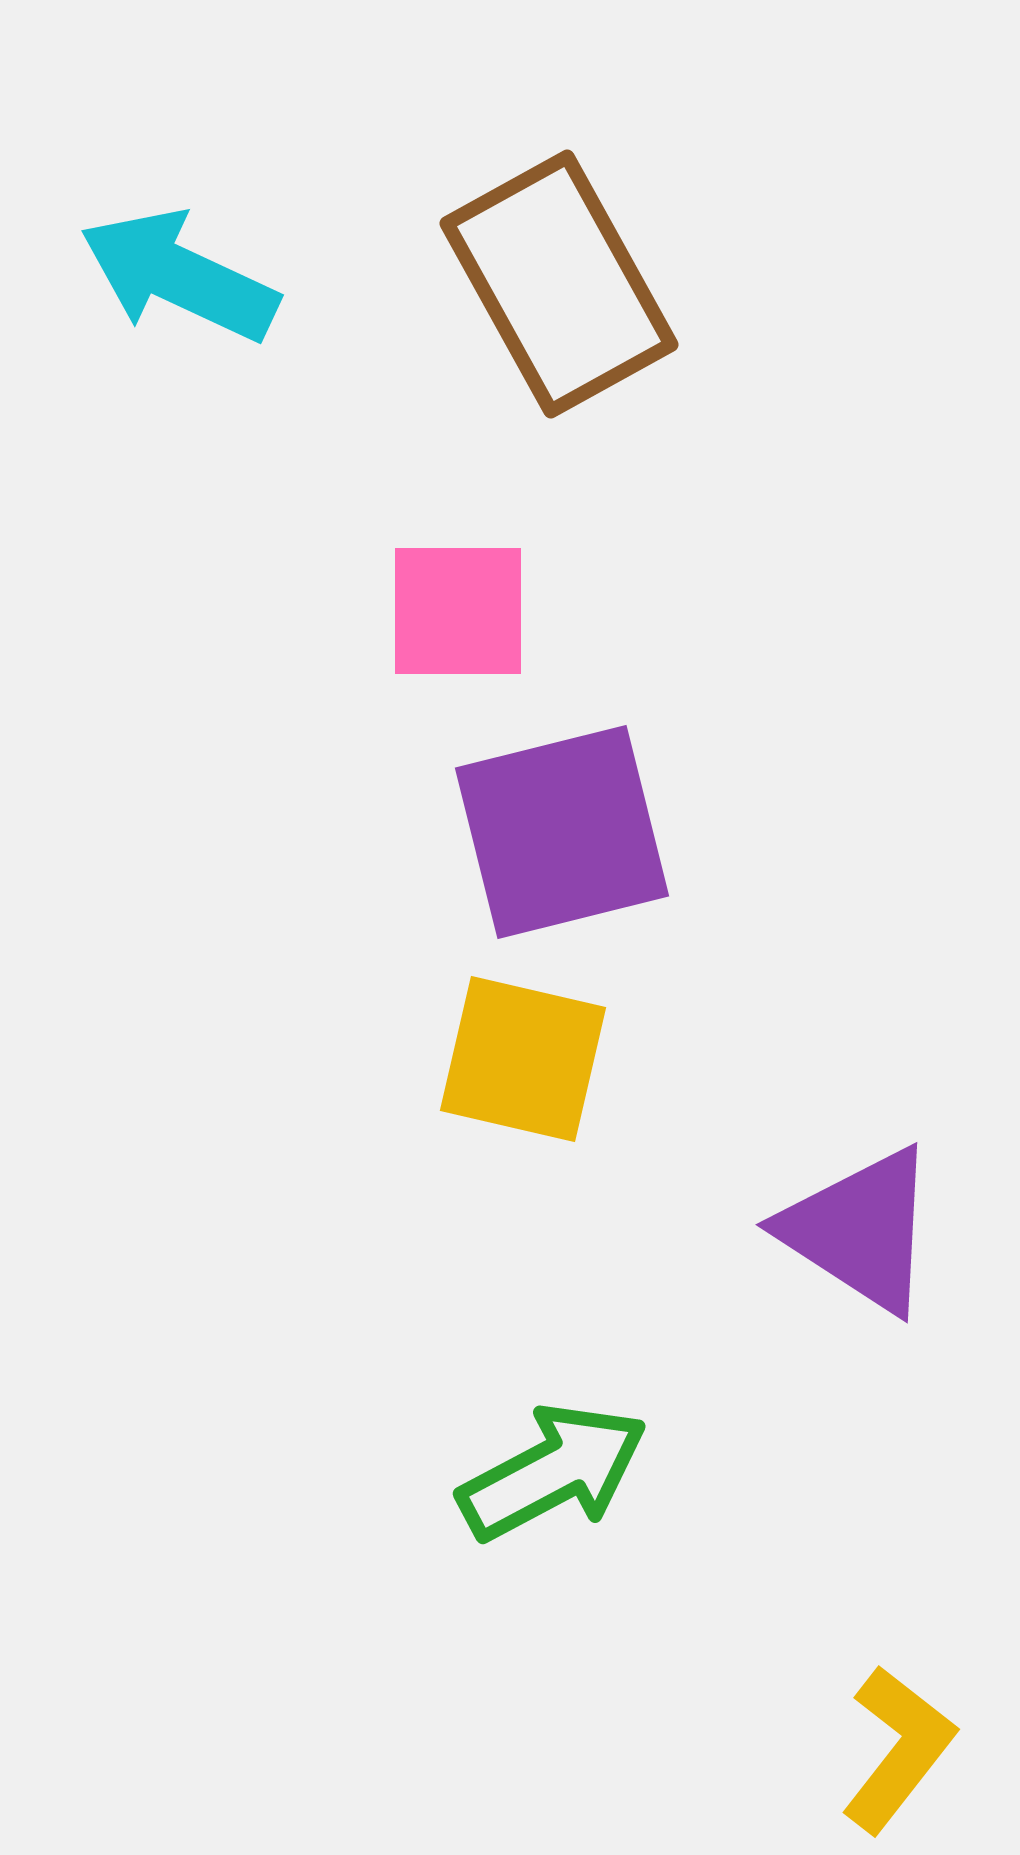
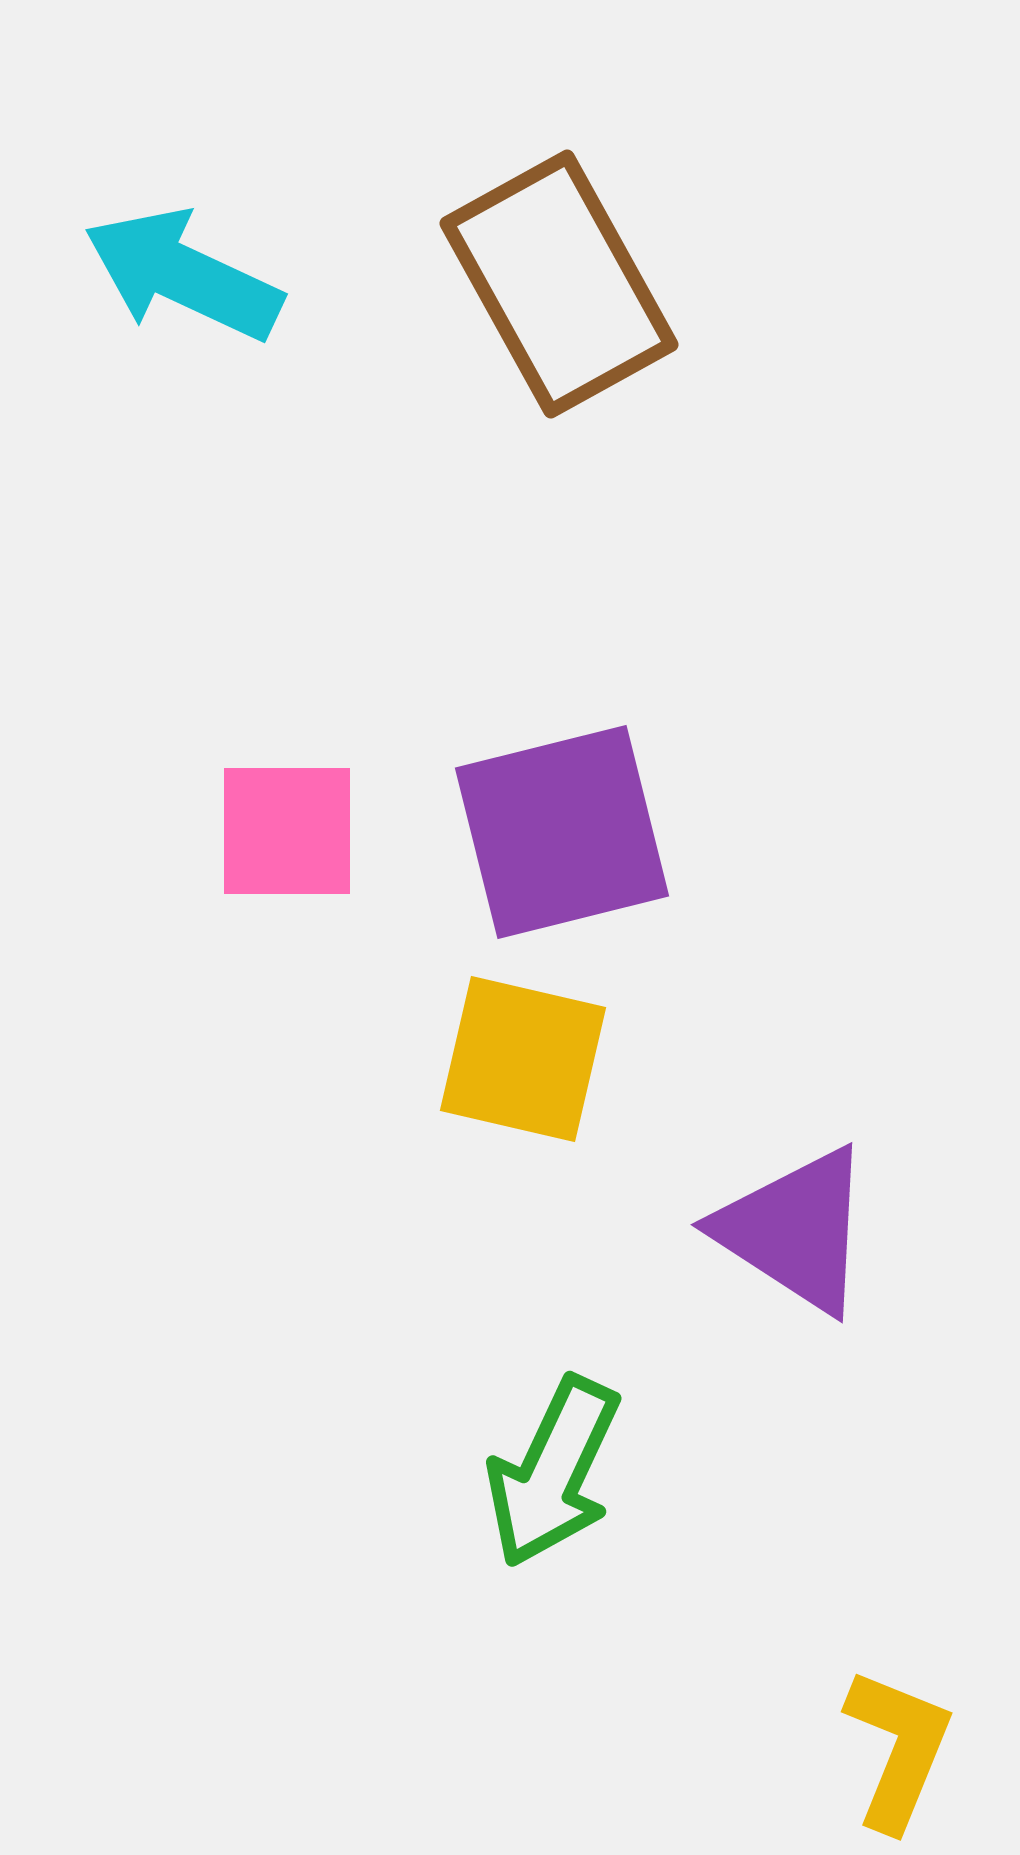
cyan arrow: moved 4 px right, 1 px up
pink square: moved 171 px left, 220 px down
purple triangle: moved 65 px left
green arrow: rotated 143 degrees clockwise
yellow L-shape: rotated 16 degrees counterclockwise
